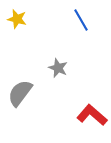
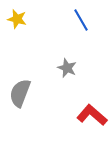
gray star: moved 9 px right
gray semicircle: rotated 16 degrees counterclockwise
